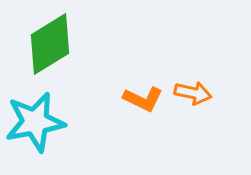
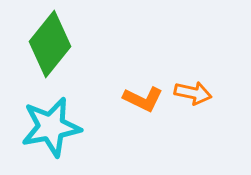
green diamond: rotated 20 degrees counterclockwise
cyan star: moved 16 px right, 5 px down
